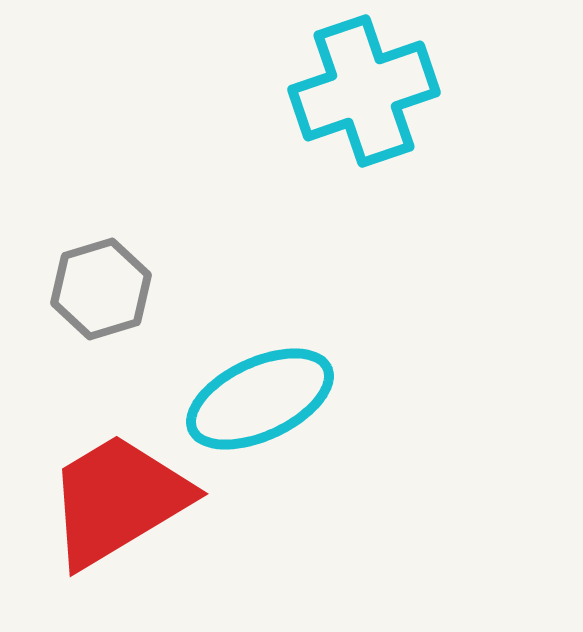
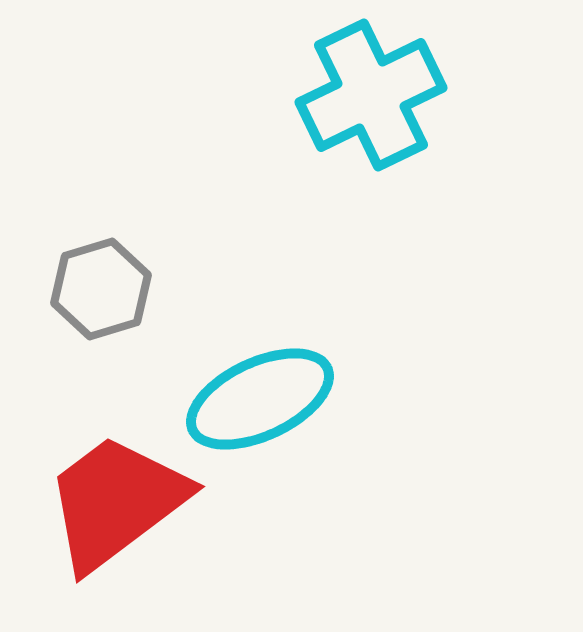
cyan cross: moved 7 px right, 4 px down; rotated 7 degrees counterclockwise
red trapezoid: moved 2 px left, 2 px down; rotated 6 degrees counterclockwise
